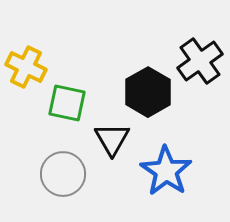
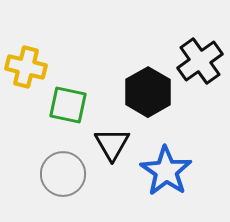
yellow cross: rotated 12 degrees counterclockwise
green square: moved 1 px right, 2 px down
black triangle: moved 5 px down
